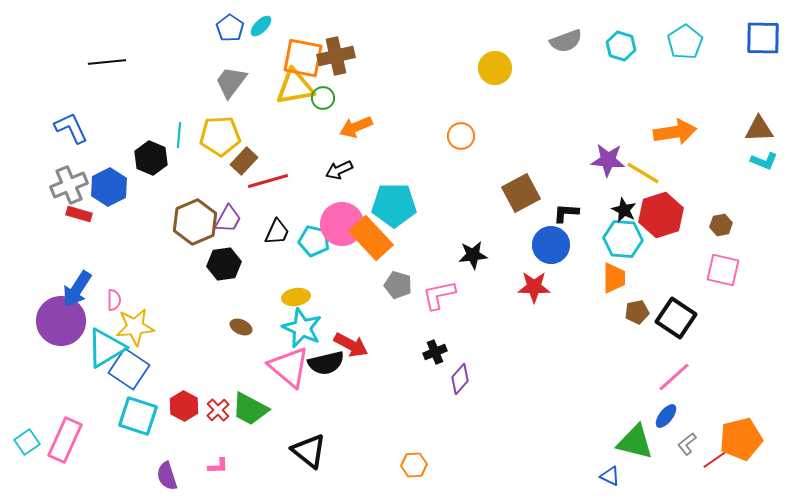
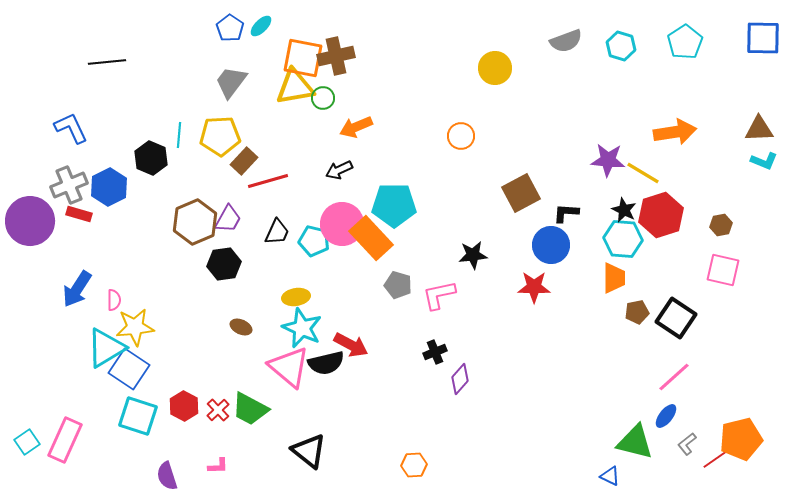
purple circle at (61, 321): moved 31 px left, 100 px up
